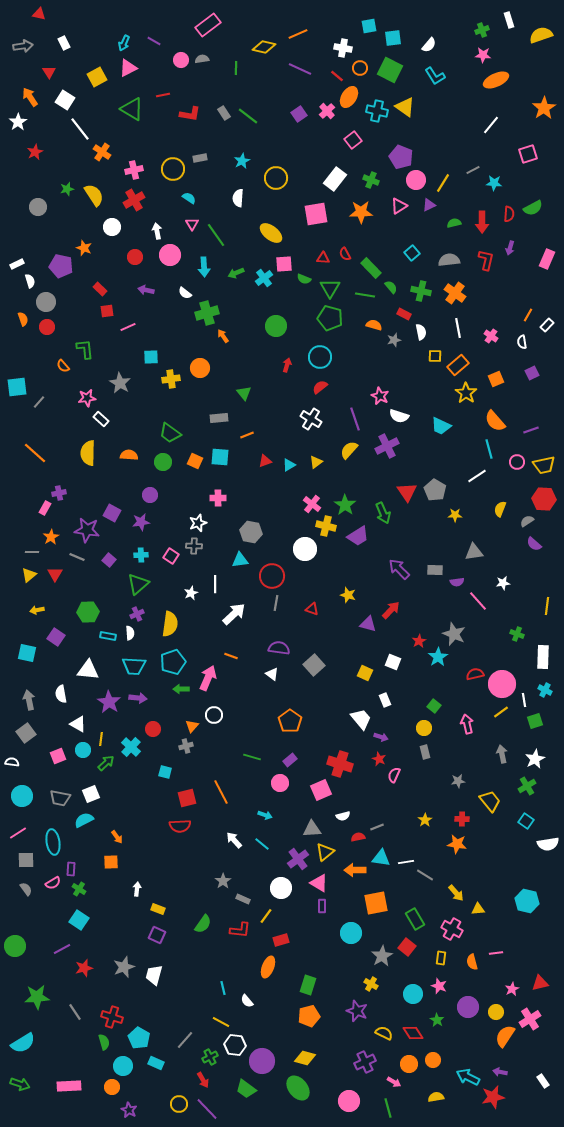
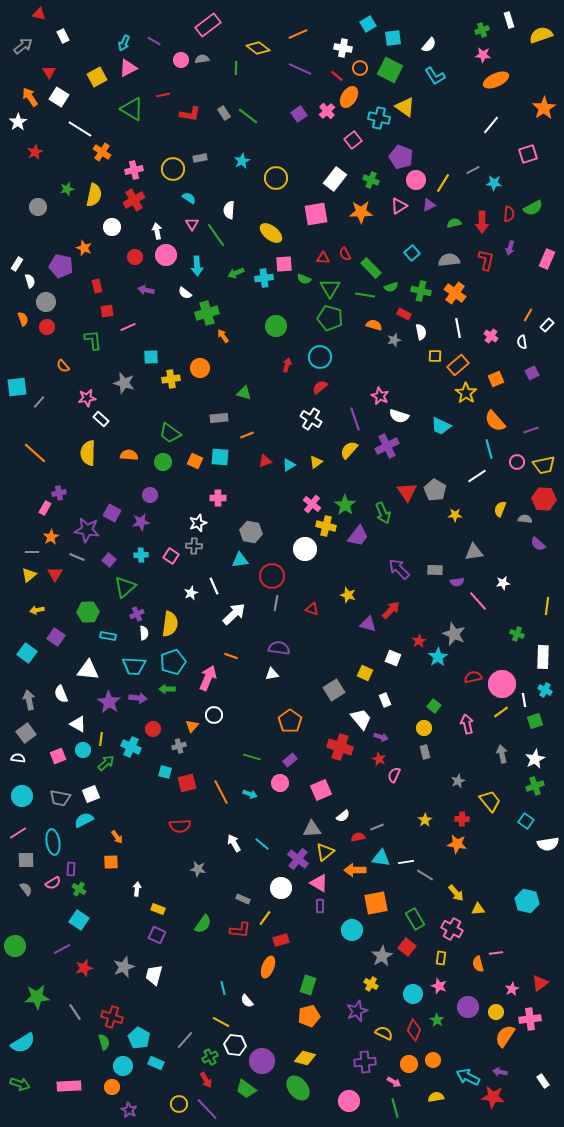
cyan square at (369, 26): moved 1 px left, 2 px up; rotated 21 degrees counterclockwise
white rectangle at (64, 43): moved 1 px left, 7 px up
gray arrow at (23, 46): rotated 30 degrees counterclockwise
yellow diamond at (264, 47): moved 6 px left, 1 px down; rotated 25 degrees clockwise
white square at (65, 100): moved 6 px left, 3 px up
cyan cross at (377, 111): moved 2 px right, 7 px down
white line at (80, 129): rotated 20 degrees counterclockwise
yellow semicircle at (94, 195): rotated 45 degrees clockwise
white semicircle at (238, 198): moved 9 px left, 12 px down
pink circle at (170, 255): moved 4 px left
white rectangle at (17, 264): rotated 32 degrees counterclockwise
cyan arrow at (204, 267): moved 7 px left, 1 px up
cyan cross at (264, 278): rotated 30 degrees clockwise
green semicircle at (391, 287): rotated 112 degrees clockwise
red rectangle at (100, 289): moved 3 px left, 3 px up; rotated 32 degrees clockwise
green L-shape at (85, 349): moved 8 px right, 9 px up
gray star at (120, 383): moved 4 px right; rotated 15 degrees counterclockwise
green triangle at (244, 393): rotated 35 degrees counterclockwise
gray semicircle at (527, 521): moved 2 px left, 2 px up; rotated 40 degrees clockwise
purple trapezoid at (358, 536): rotated 20 degrees counterclockwise
purple semicircle at (534, 544): moved 4 px right
green triangle at (138, 584): moved 13 px left, 3 px down
white line at (215, 584): moved 1 px left, 2 px down; rotated 24 degrees counterclockwise
white semicircle at (130, 633): moved 14 px right
cyan square at (27, 653): rotated 24 degrees clockwise
white square at (393, 662): moved 4 px up
gray square at (314, 665): moved 20 px right, 25 px down; rotated 10 degrees clockwise
white triangle at (272, 674): rotated 48 degrees counterclockwise
red semicircle at (475, 674): moved 2 px left, 3 px down
green arrow at (181, 689): moved 14 px left
white semicircle at (61, 694): rotated 12 degrees counterclockwise
gray cross at (186, 746): moved 7 px left
cyan cross at (131, 747): rotated 18 degrees counterclockwise
white semicircle at (12, 762): moved 6 px right, 4 px up
red cross at (340, 764): moved 17 px up
gray star at (458, 781): rotated 16 degrees counterclockwise
green cross at (527, 786): moved 8 px right; rotated 12 degrees clockwise
red square at (187, 798): moved 15 px up
cyan arrow at (265, 815): moved 15 px left, 21 px up
white semicircle at (343, 816): rotated 24 degrees counterclockwise
white arrow at (234, 840): moved 3 px down; rotated 12 degrees clockwise
purple cross at (298, 859): rotated 15 degrees counterclockwise
gray star at (223, 881): moved 25 px left, 12 px up; rotated 28 degrees counterclockwise
purple rectangle at (322, 906): moved 2 px left
yellow line at (266, 916): moved 1 px left, 2 px down
cyan circle at (351, 933): moved 1 px right, 3 px up
orange semicircle at (472, 962): moved 6 px right, 2 px down
red triangle at (540, 983): rotated 24 degrees counterclockwise
purple star at (357, 1011): rotated 30 degrees clockwise
pink cross at (530, 1019): rotated 25 degrees clockwise
red diamond at (413, 1033): moved 1 px right, 3 px up; rotated 55 degrees clockwise
purple cross at (365, 1062): rotated 20 degrees clockwise
red arrow at (203, 1080): moved 3 px right
red star at (493, 1097): rotated 20 degrees clockwise
green line at (388, 1108): moved 7 px right
